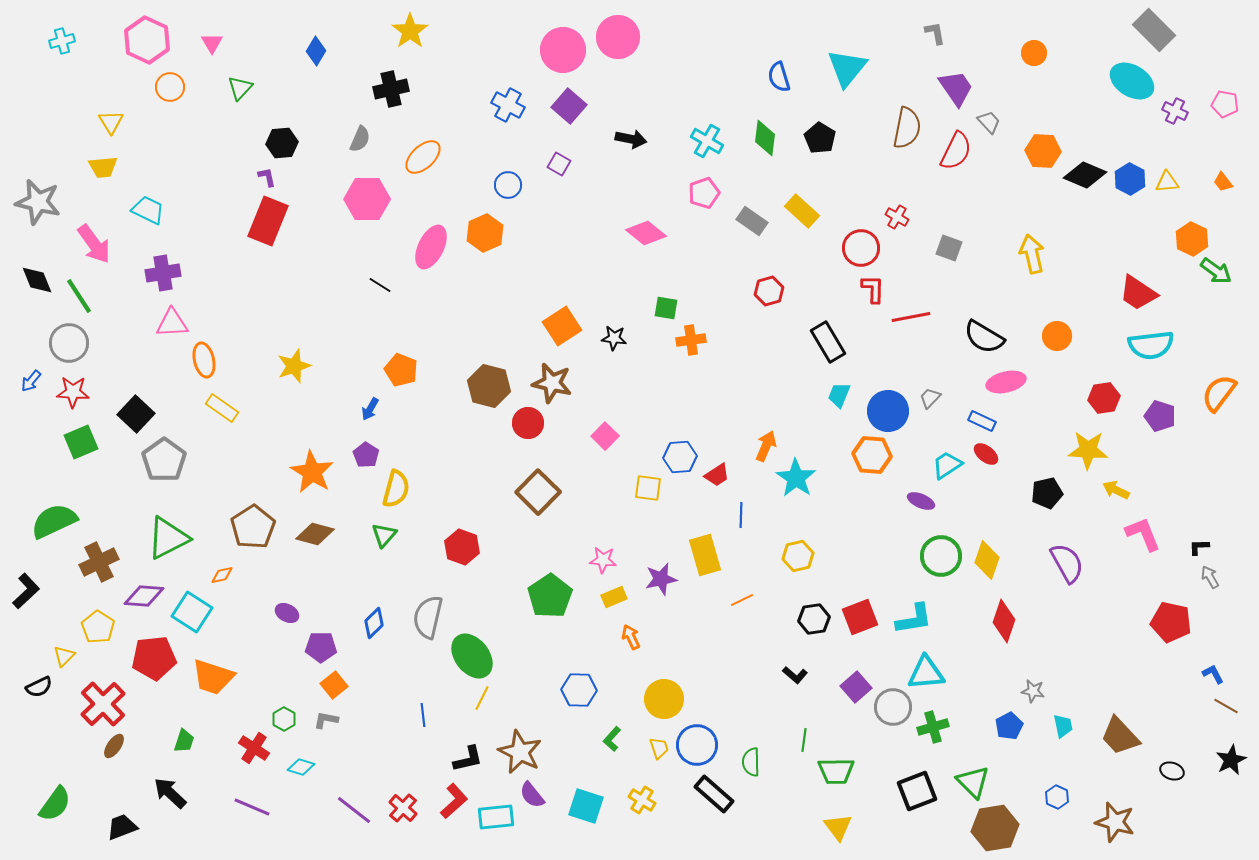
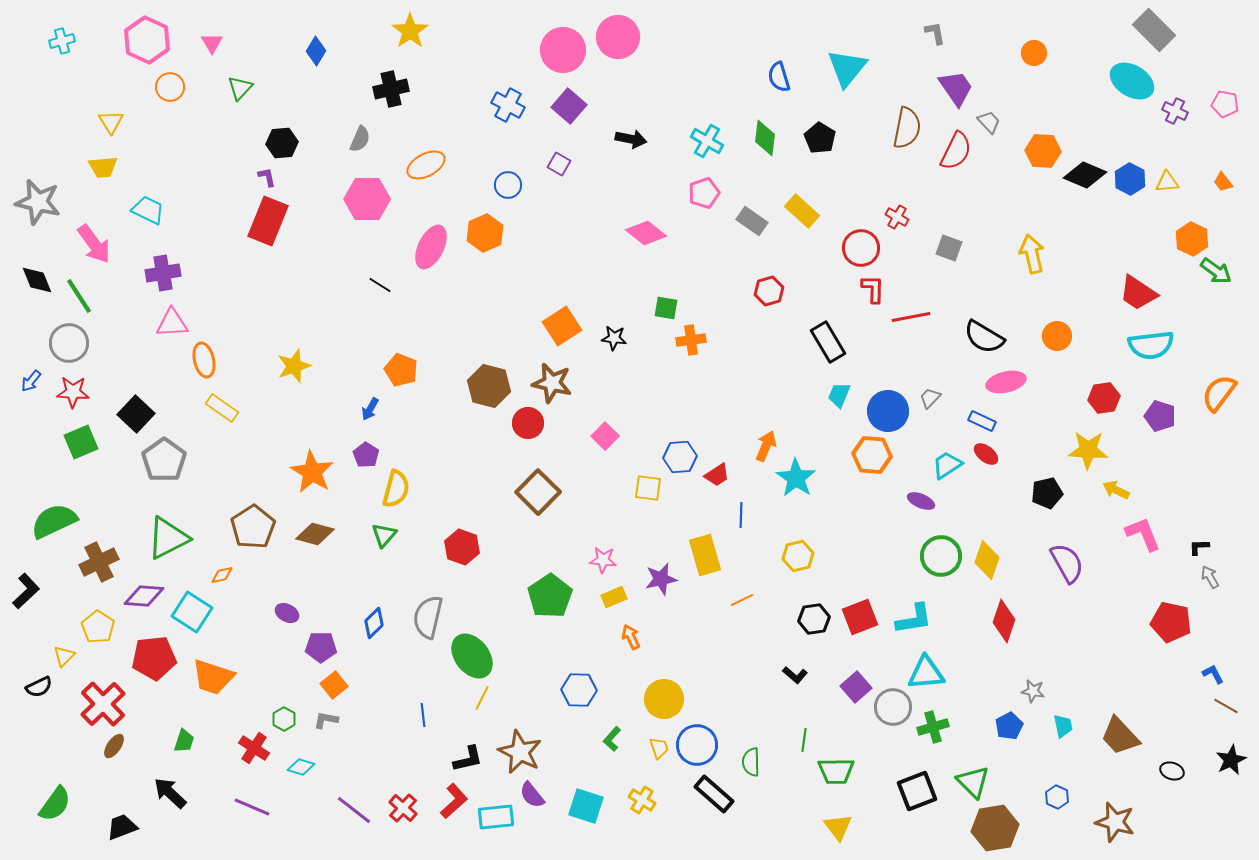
orange ellipse at (423, 157): moved 3 px right, 8 px down; rotated 15 degrees clockwise
